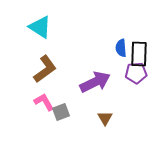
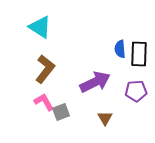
blue semicircle: moved 1 px left, 1 px down
brown L-shape: rotated 16 degrees counterclockwise
purple pentagon: moved 18 px down
